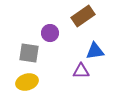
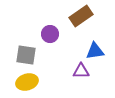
brown rectangle: moved 2 px left
purple circle: moved 1 px down
gray square: moved 3 px left, 2 px down
